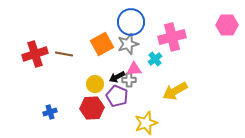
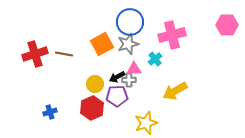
blue circle: moved 1 px left
pink cross: moved 2 px up
purple pentagon: rotated 25 degrees counterclockwise
red hexagon: rotated 20 degrees counterclockwise
